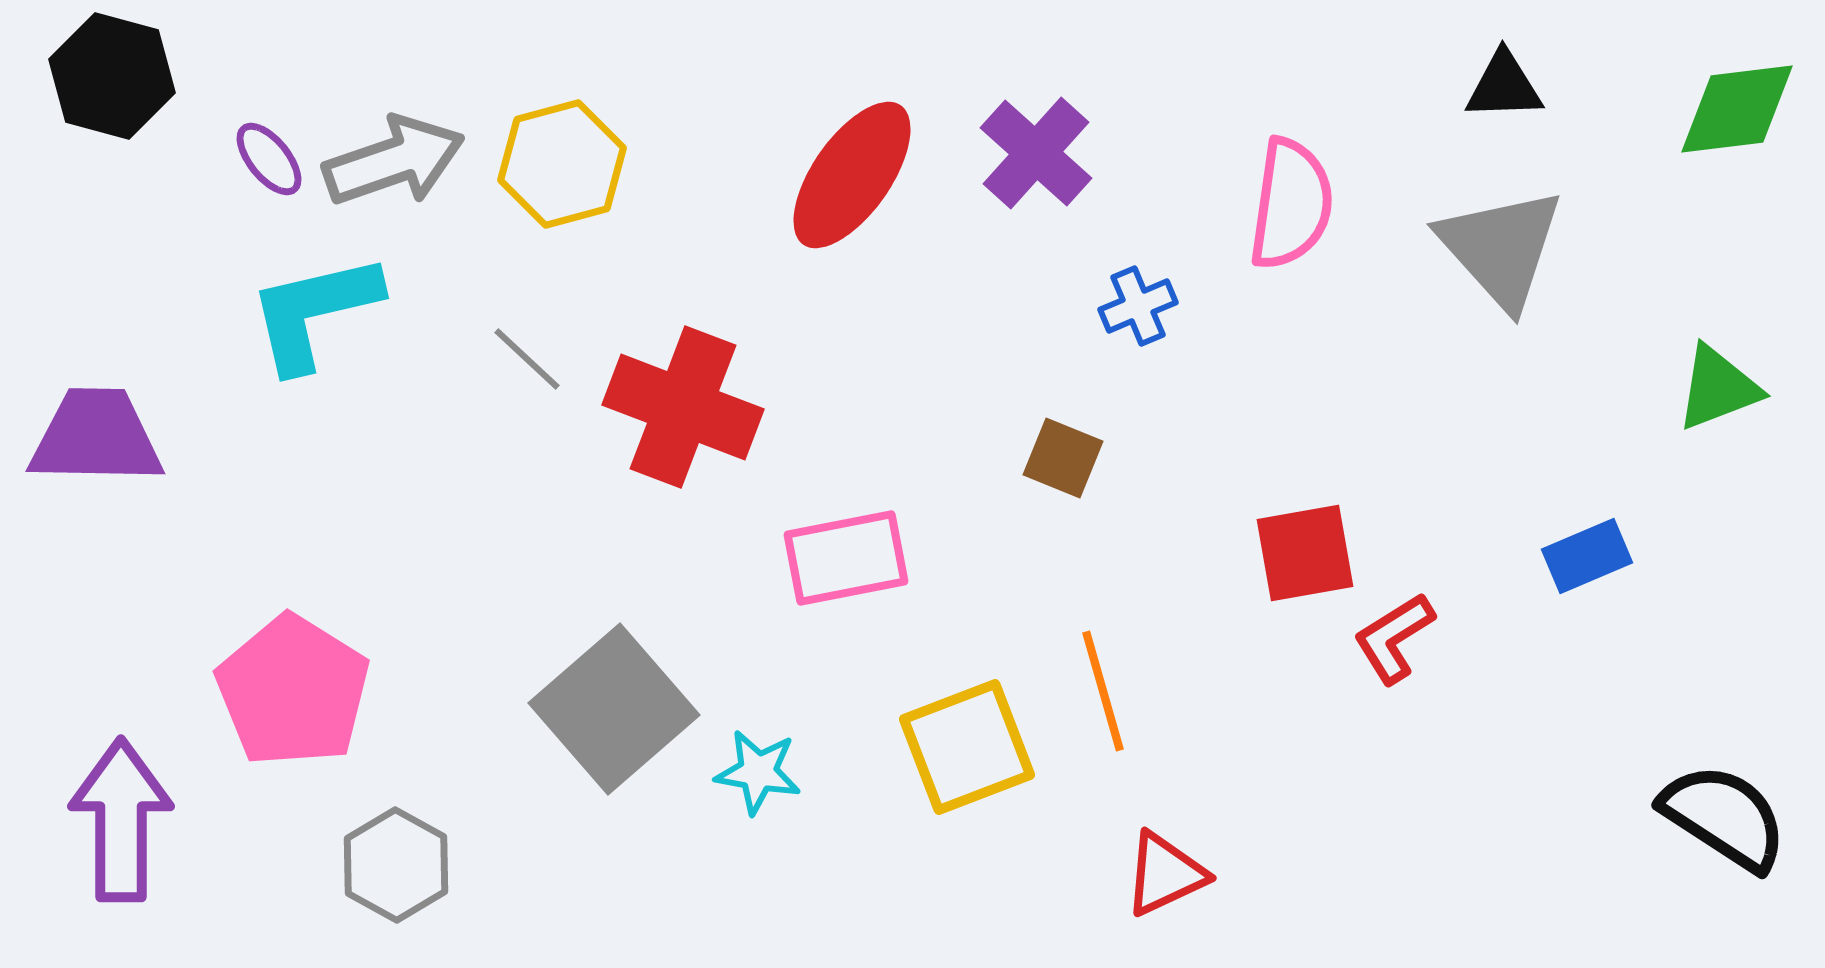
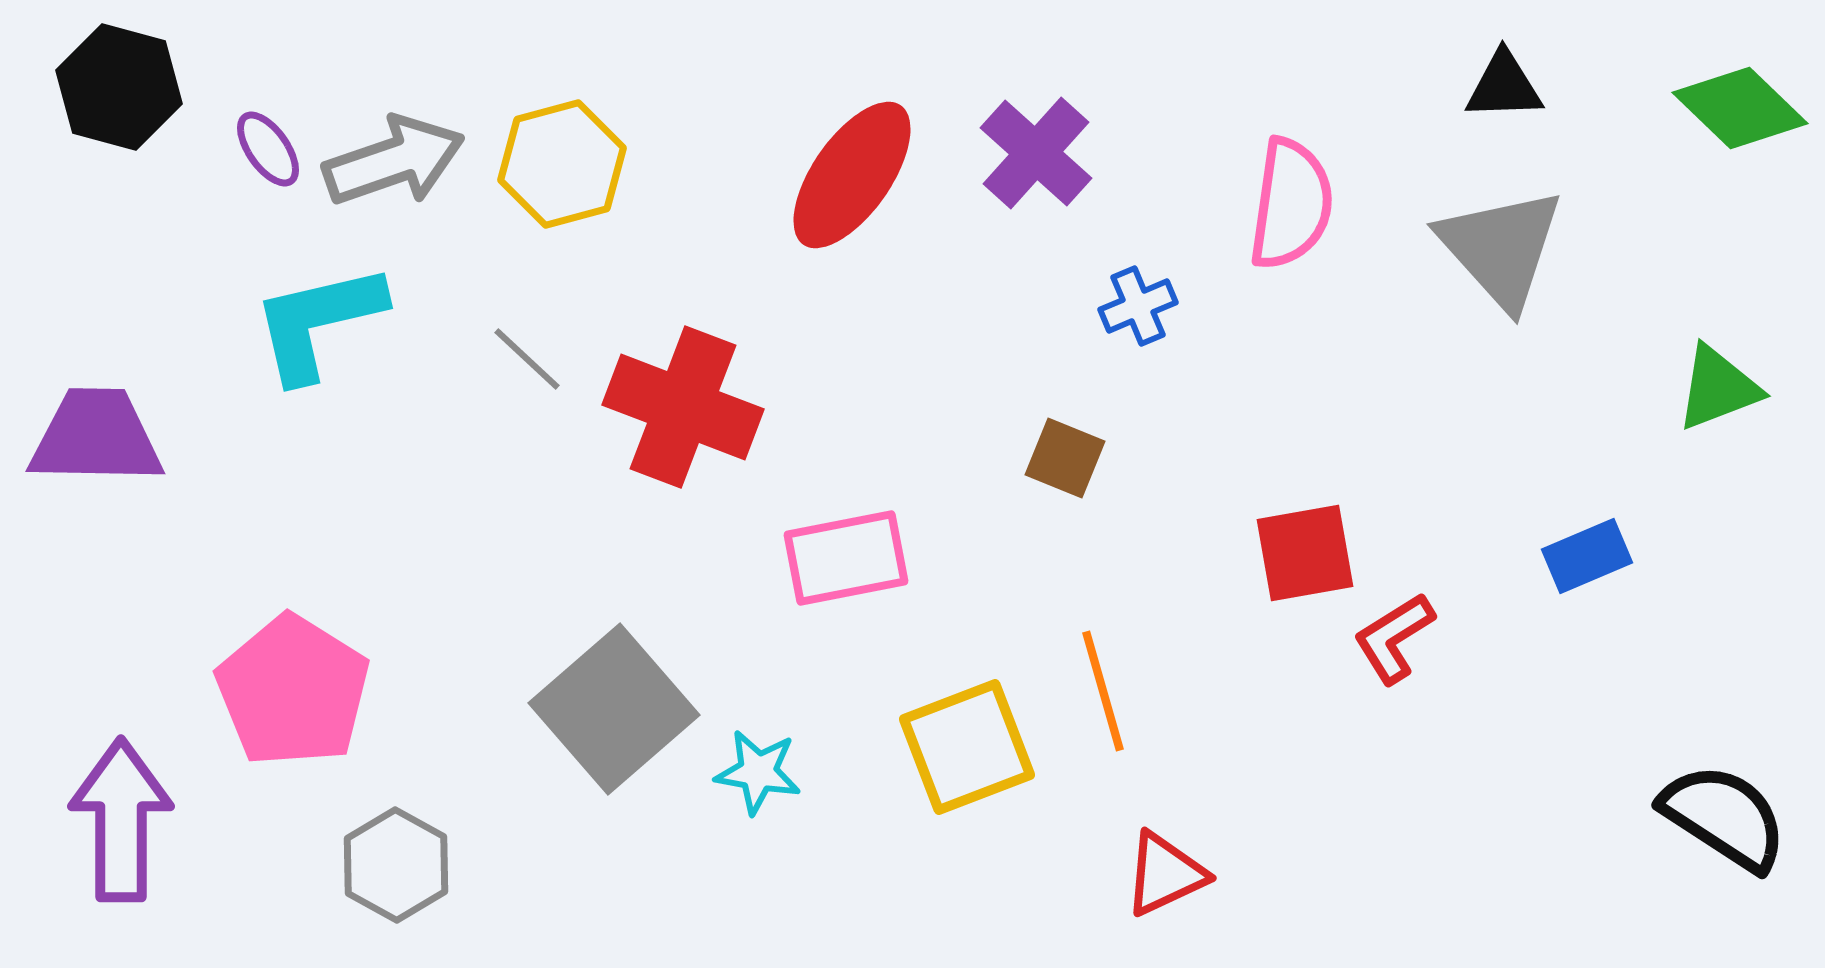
black hexagon: moved 7 px right, 11 px down
green diamond: moved 3 px right, 1 px up; rotated 51 degrees clockwise
purple ellipse: moved 1 px left, 10 px up; rotated 4 degrees clockwise
cyan L-shape: moved 4 px right, 10 px down
brown square: moved 2 px right
